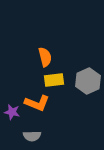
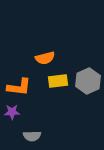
orange semicircle: moved 1 px down; rotated 90 degrees clockwise
yellow rectangle: moved 4 px right, 1 px down
orange L-shape: moved 18 px left, 16 px up; rotated 15 degrees counterclockwise
purple star: rotated 14 degrees counterclockwise
